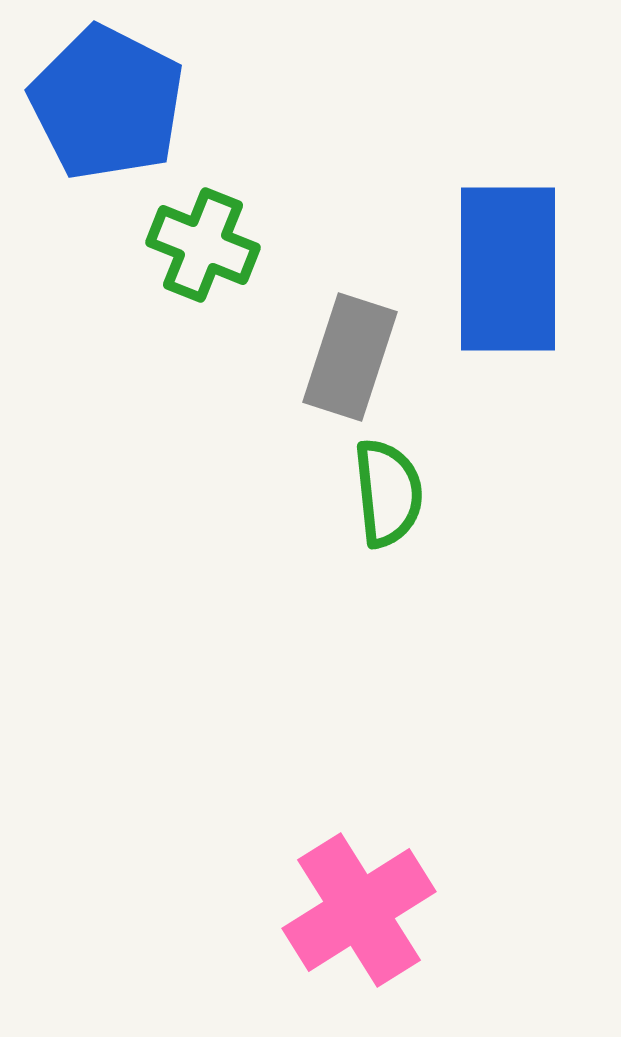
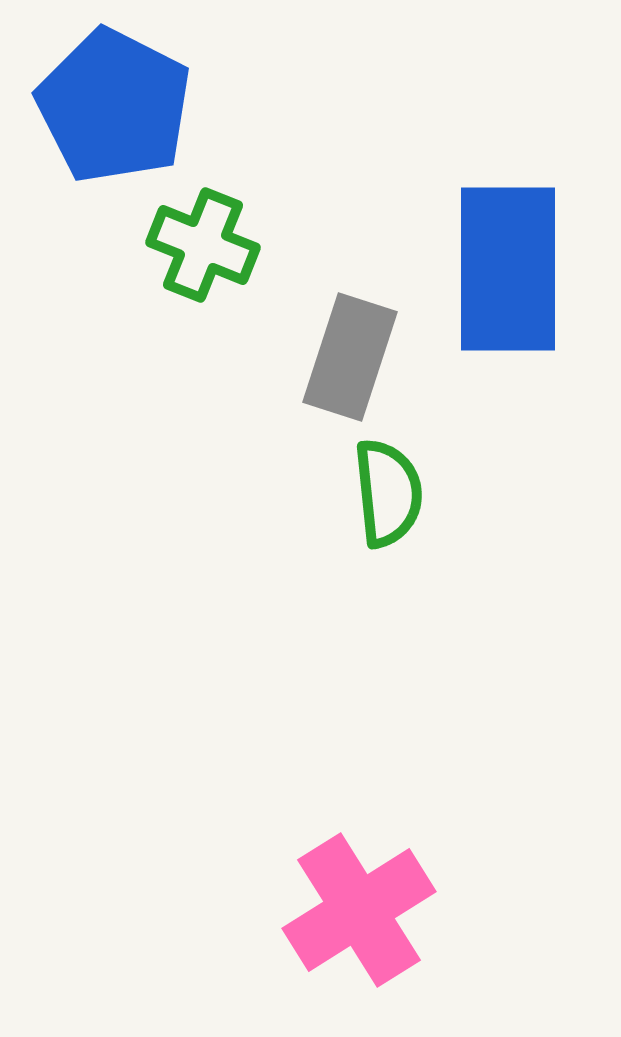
blue pentagon: moved 7 px right, 3 px down
